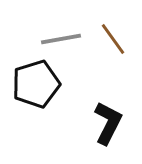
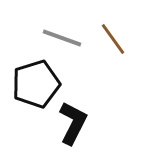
gray line: moved 1 px right, 1 px up; rotated 30 degrees clockwise
black L-shape: moved 35 px left
